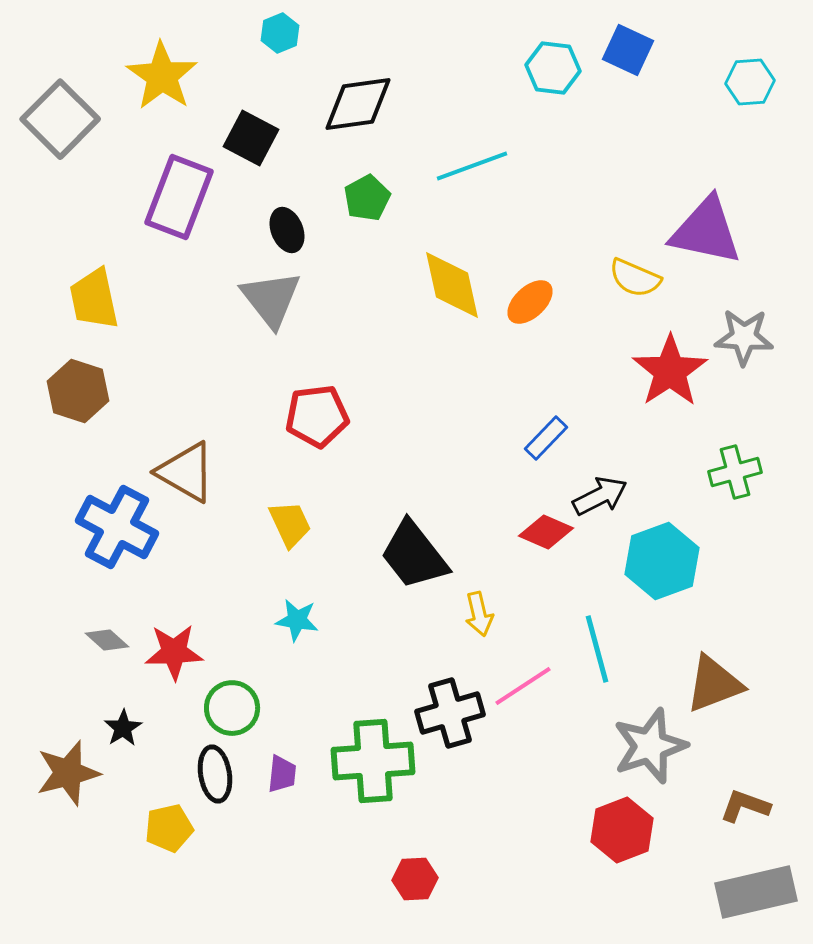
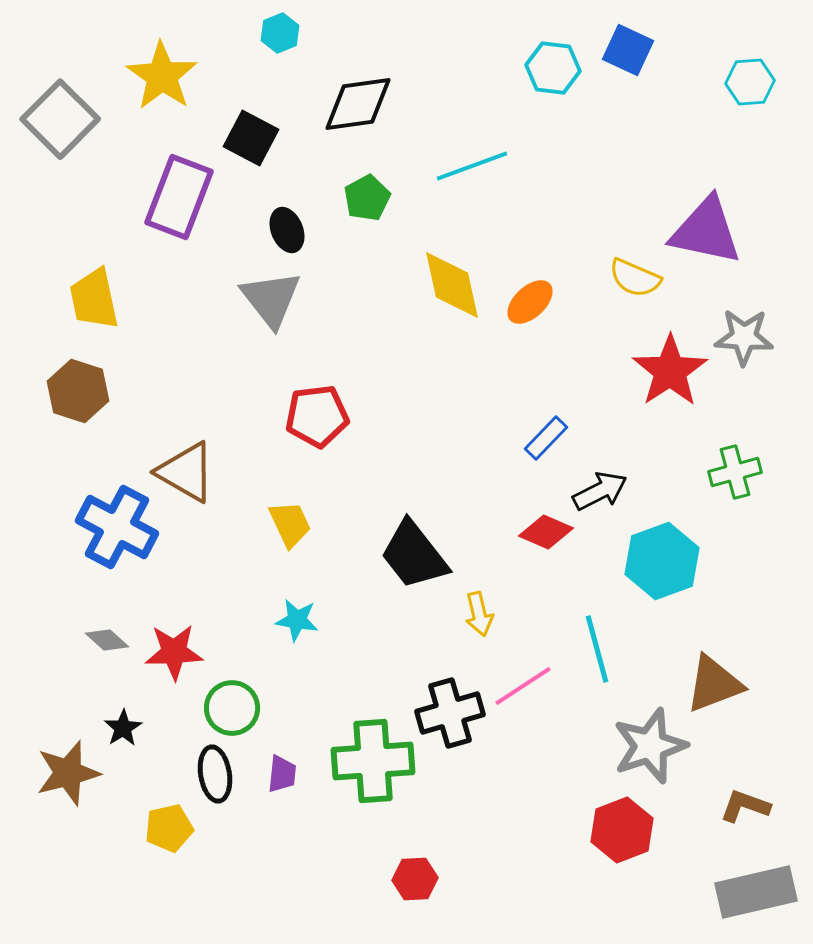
black arrow at (600, 496): moved 5 px up
